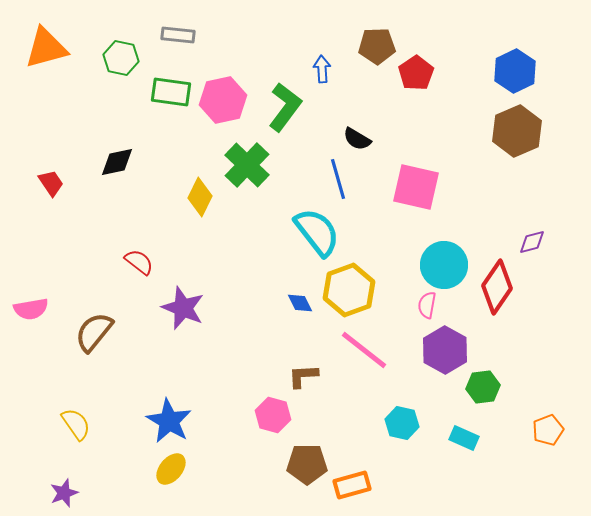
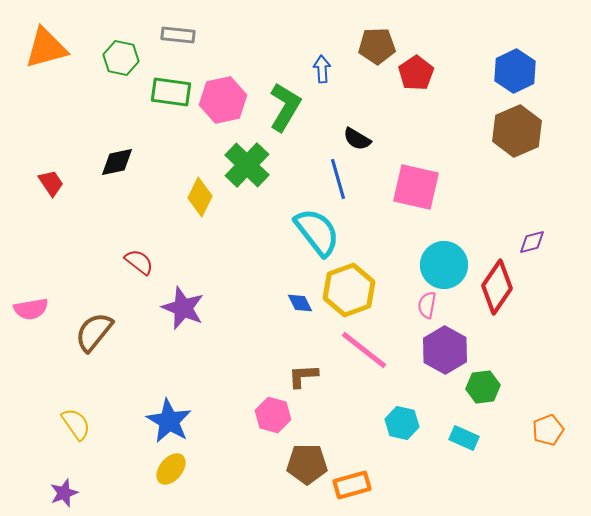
green L-shape at (285, 107): rotated 6 degrees counterclockwise
